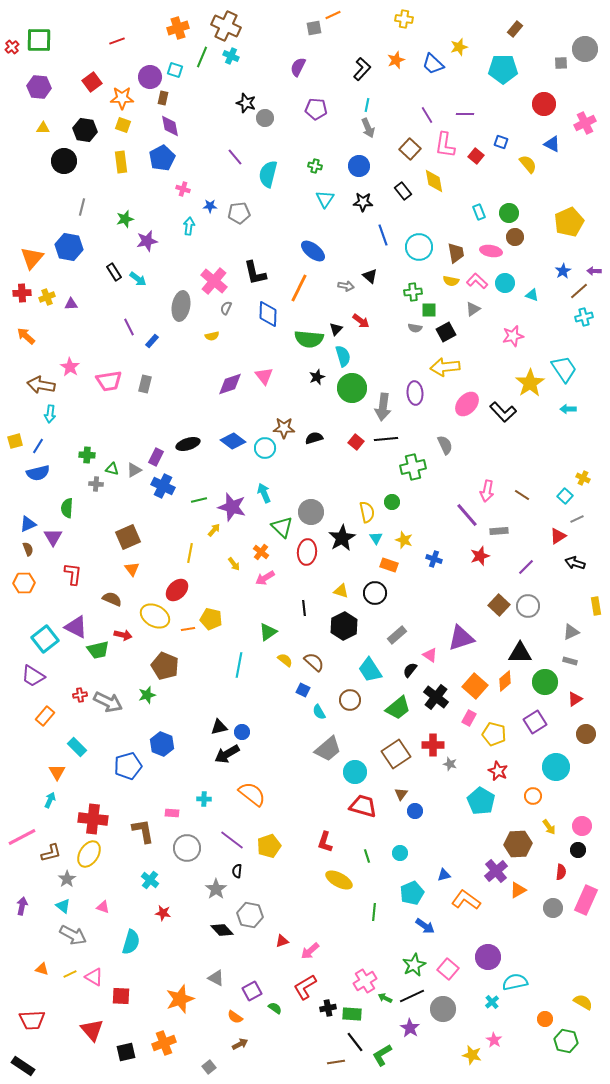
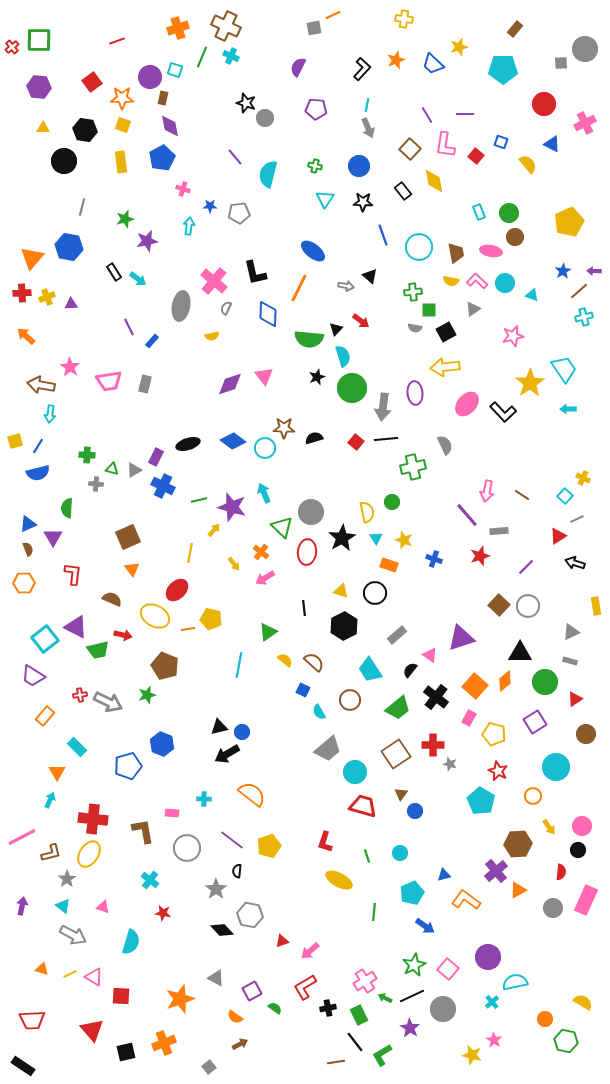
green rectangle at (352, 1014): moved 7 px right, 1 px down; rotated 60 degrees clockwise
